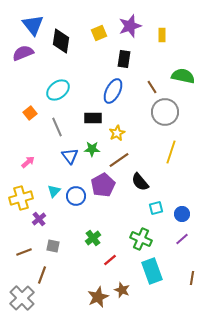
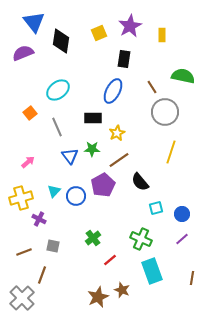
blue triangle at (33, 25): moved 1 px right, 3 px up
purple star at (130, 26): rotated 10 degrees counterclockwise
purple cross at (39, 219): rotated 24 degrees counterclockwise
